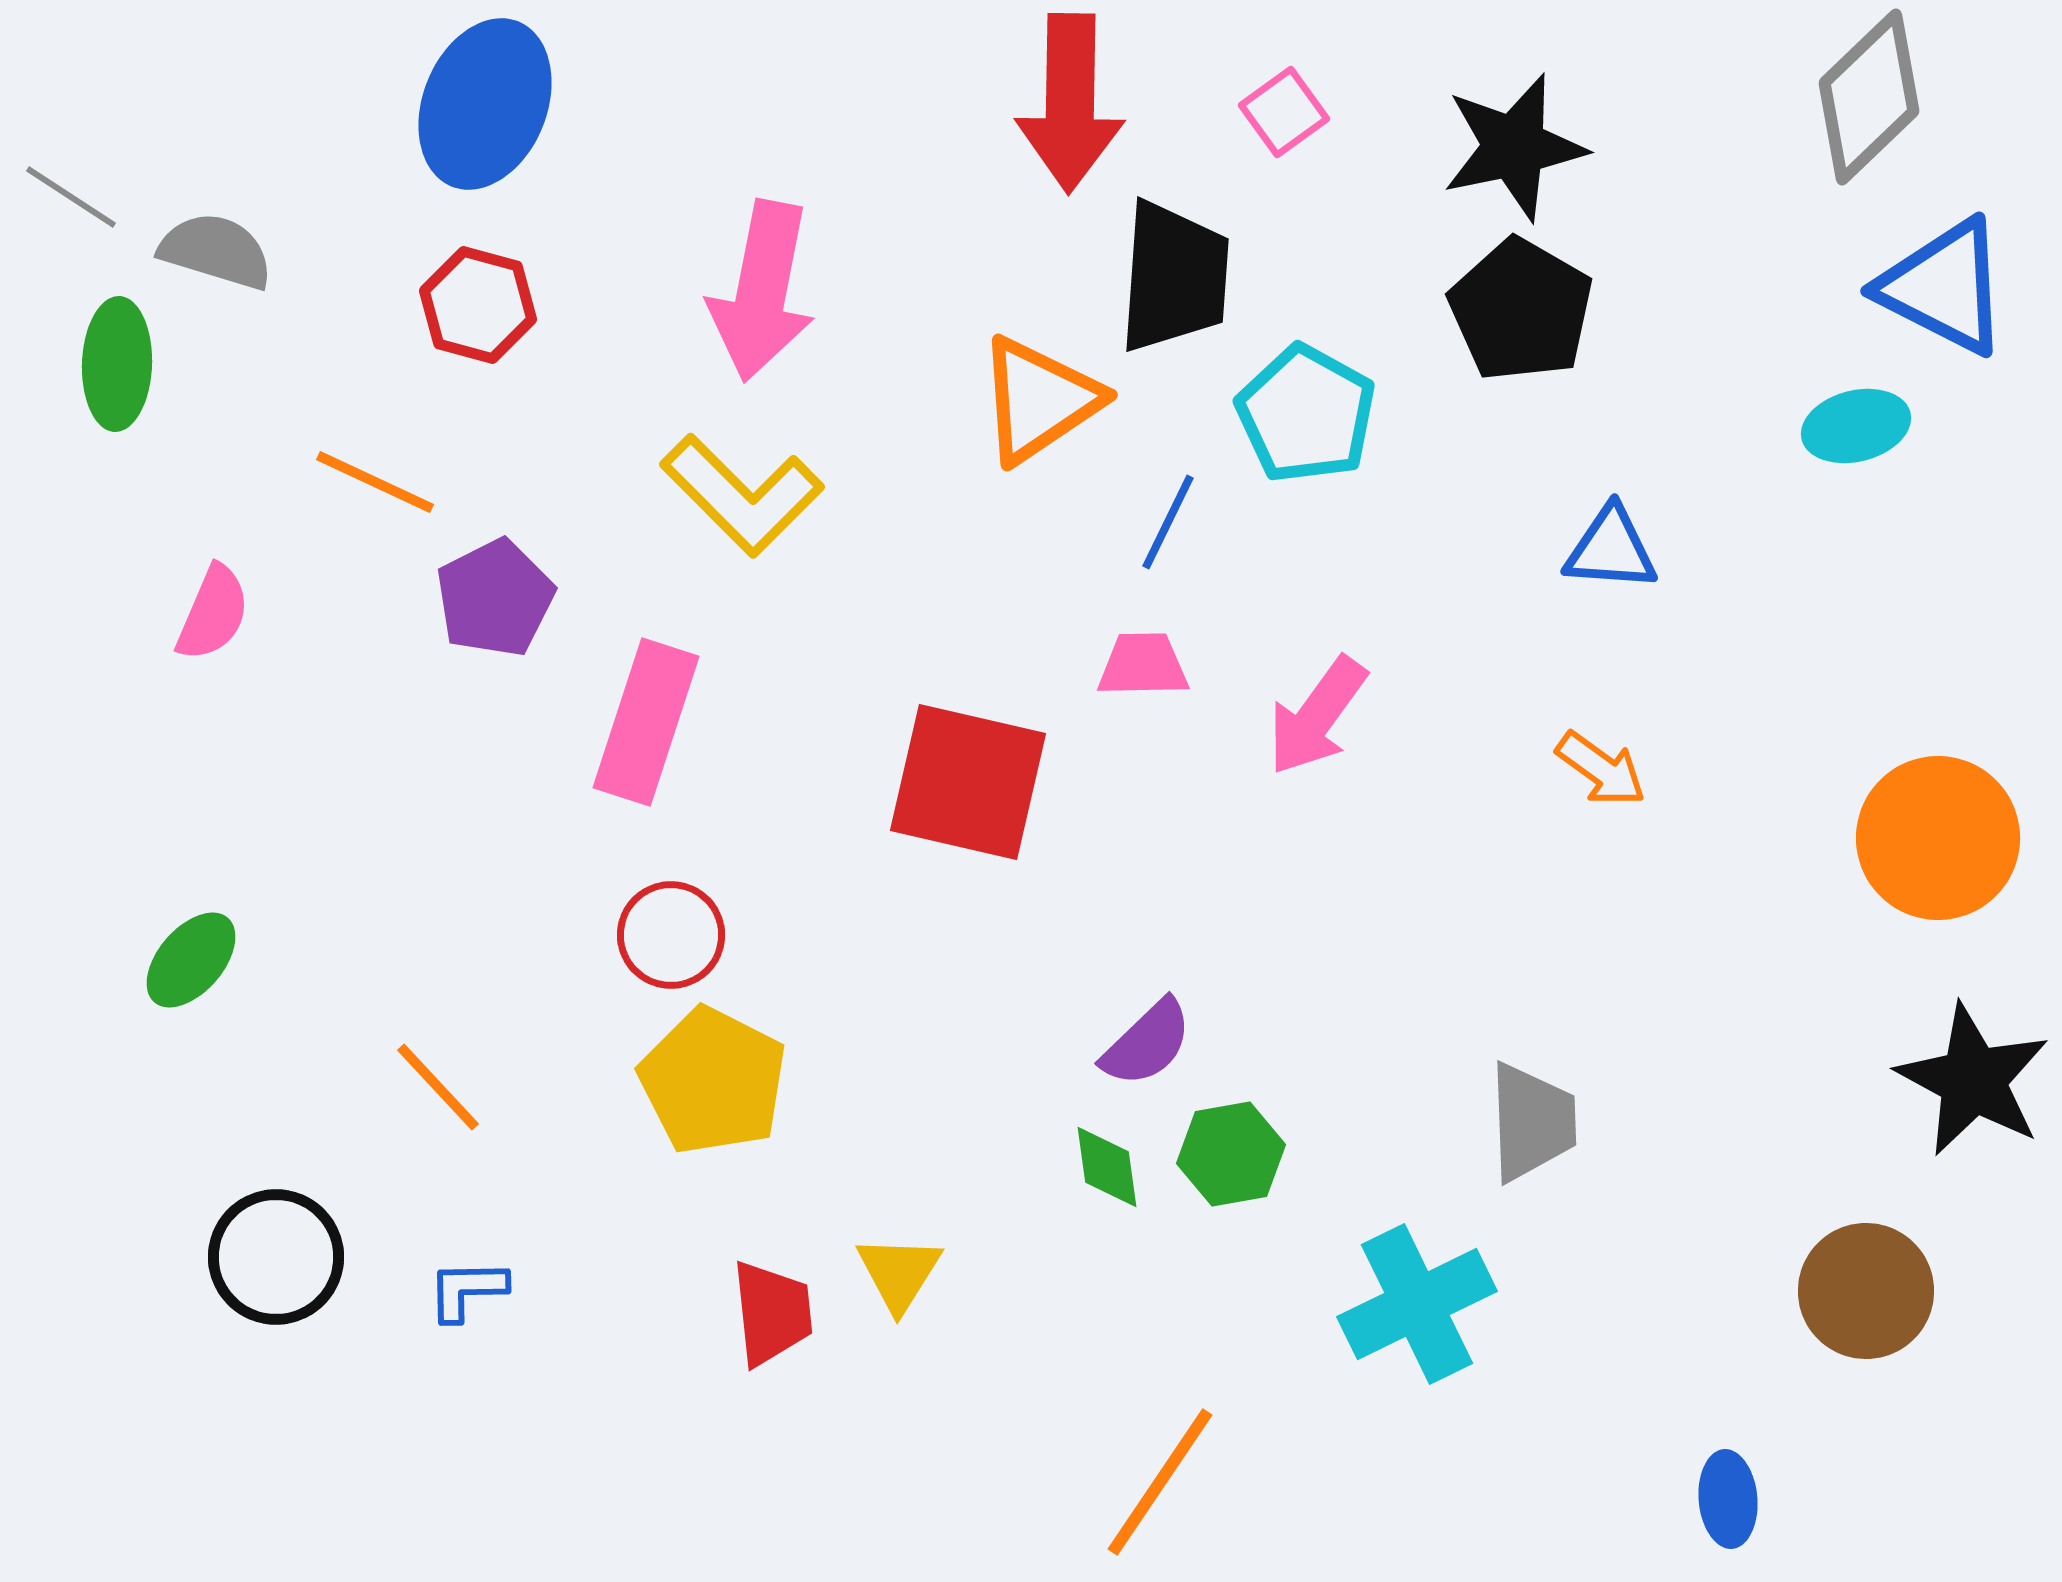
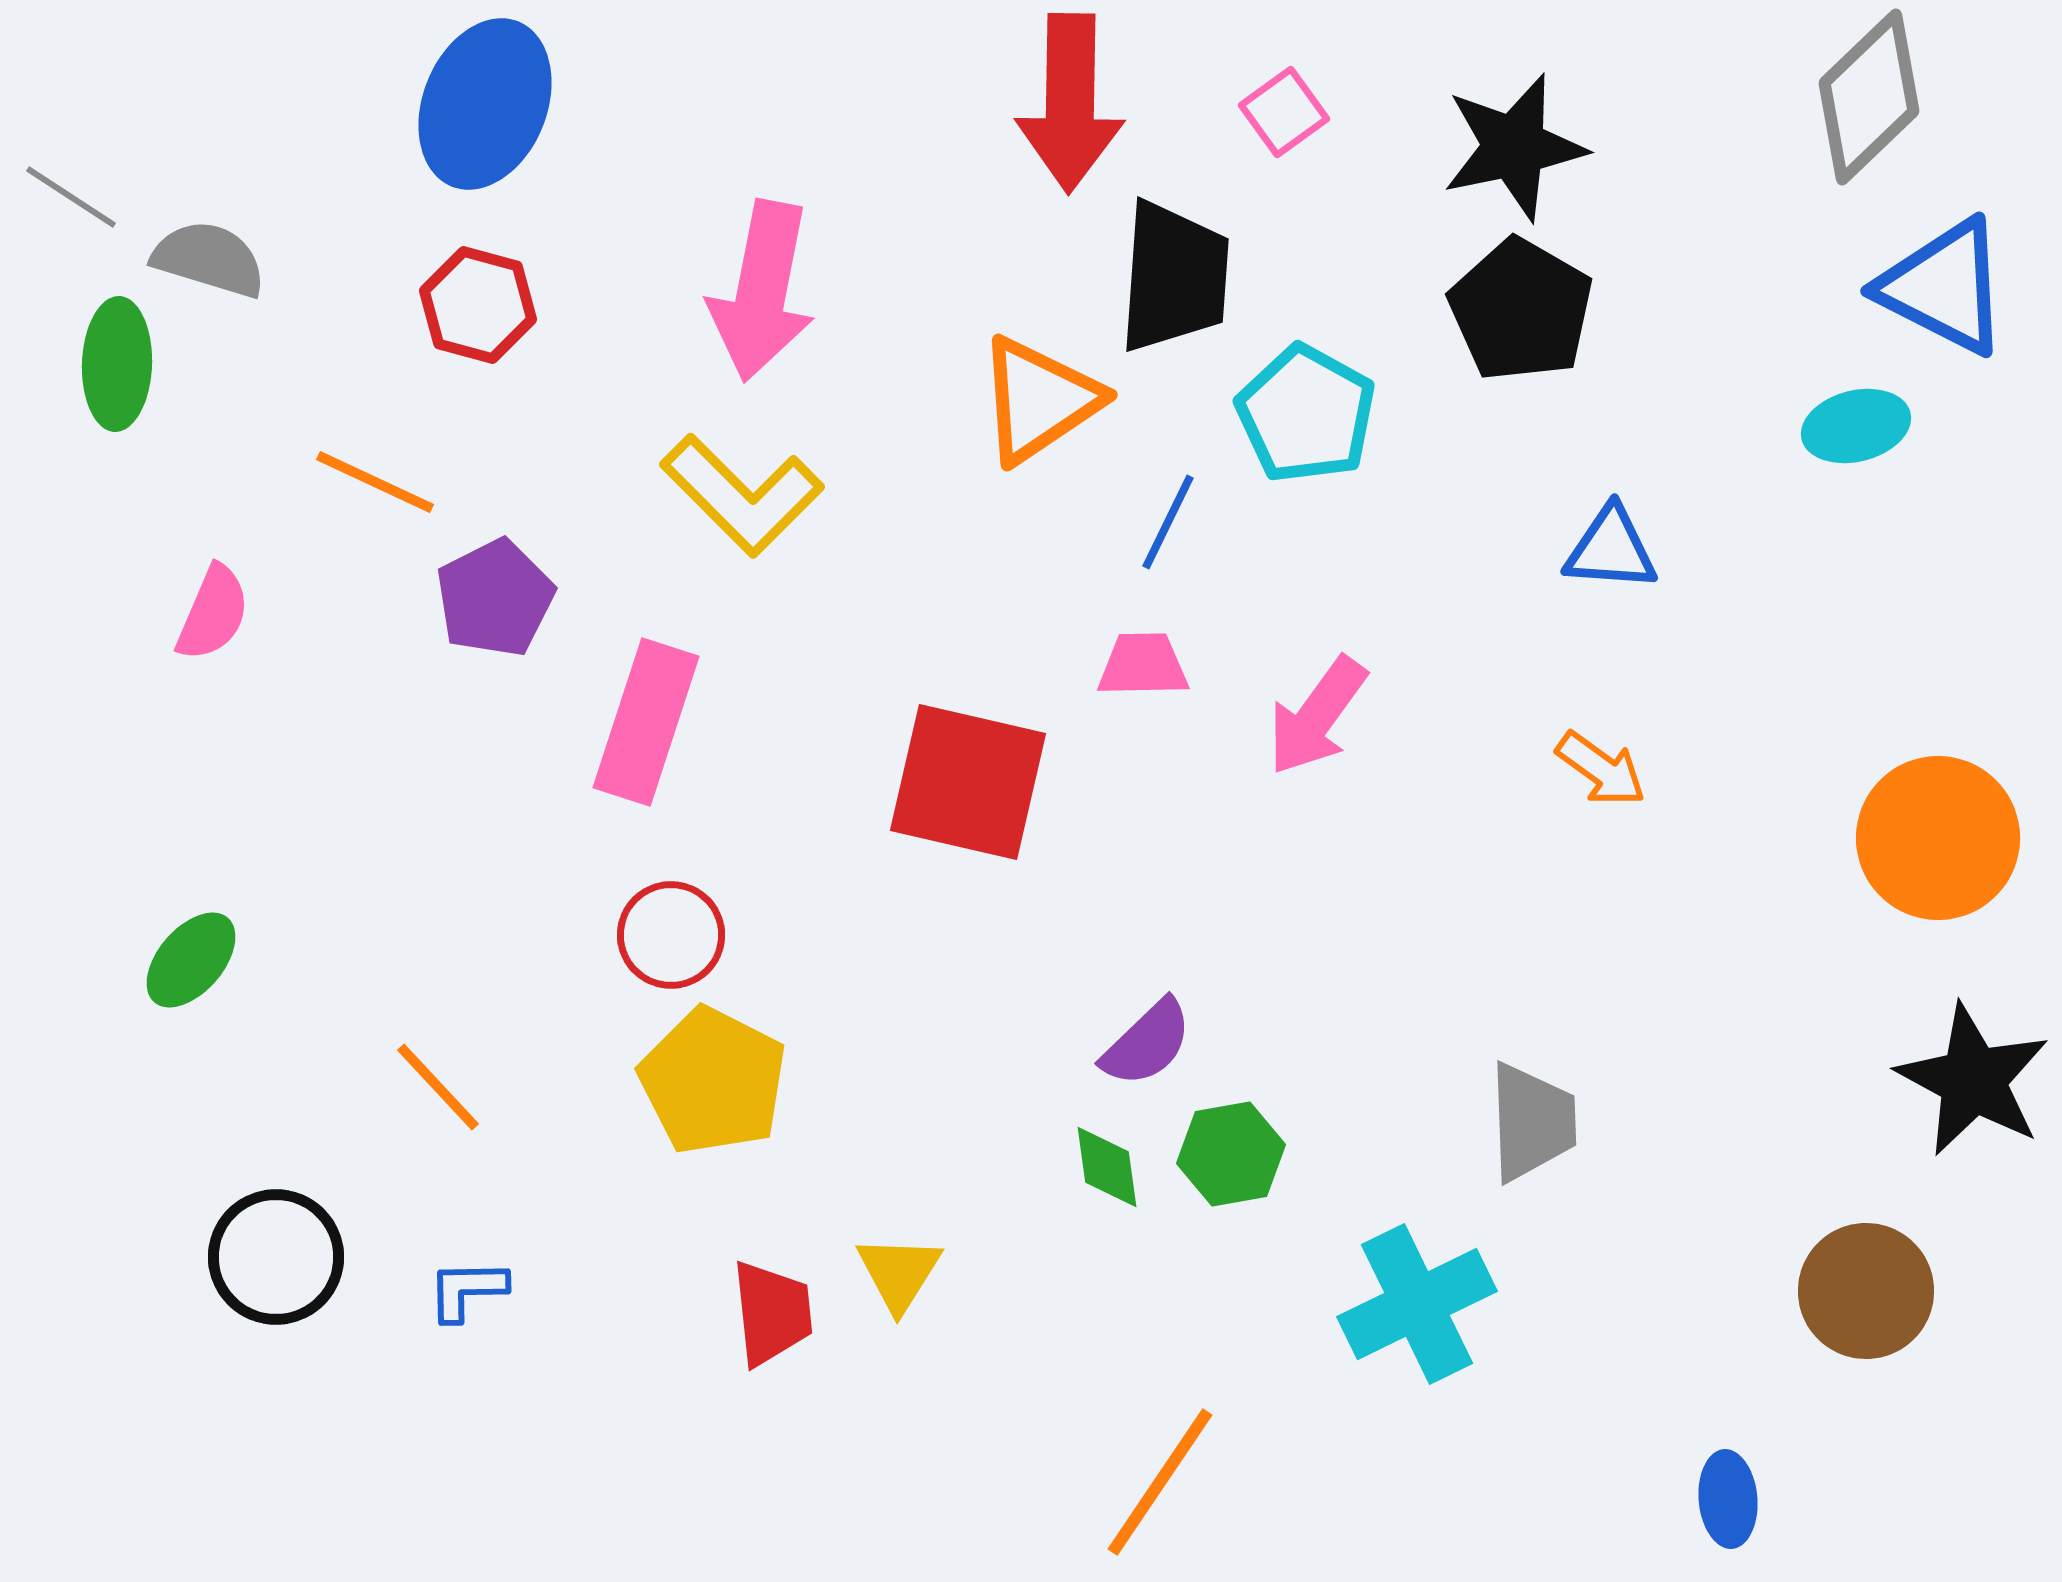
gray semicircle at (216, 251): moved 7 px left, 8 px down
